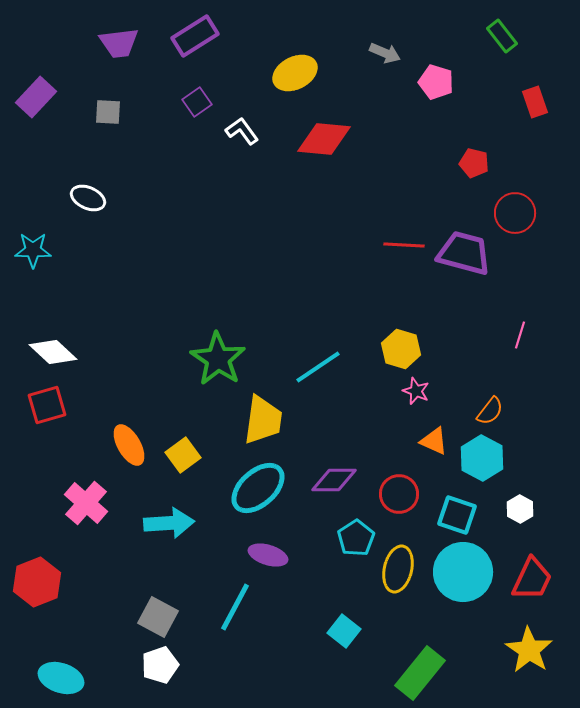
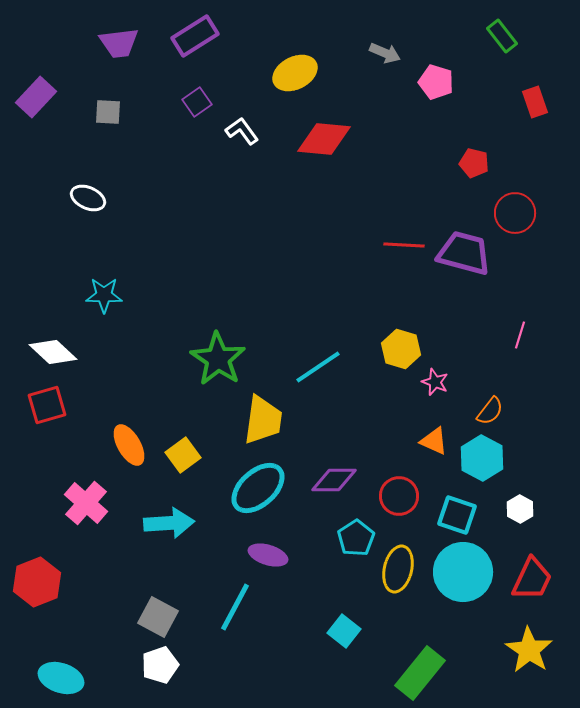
cyan star at (33, 250): moved 71 px right, 45 px down
pink star at (416, 391): moved 19 px right, 9 px up
red circle at (399, 494): moved 2 px down
